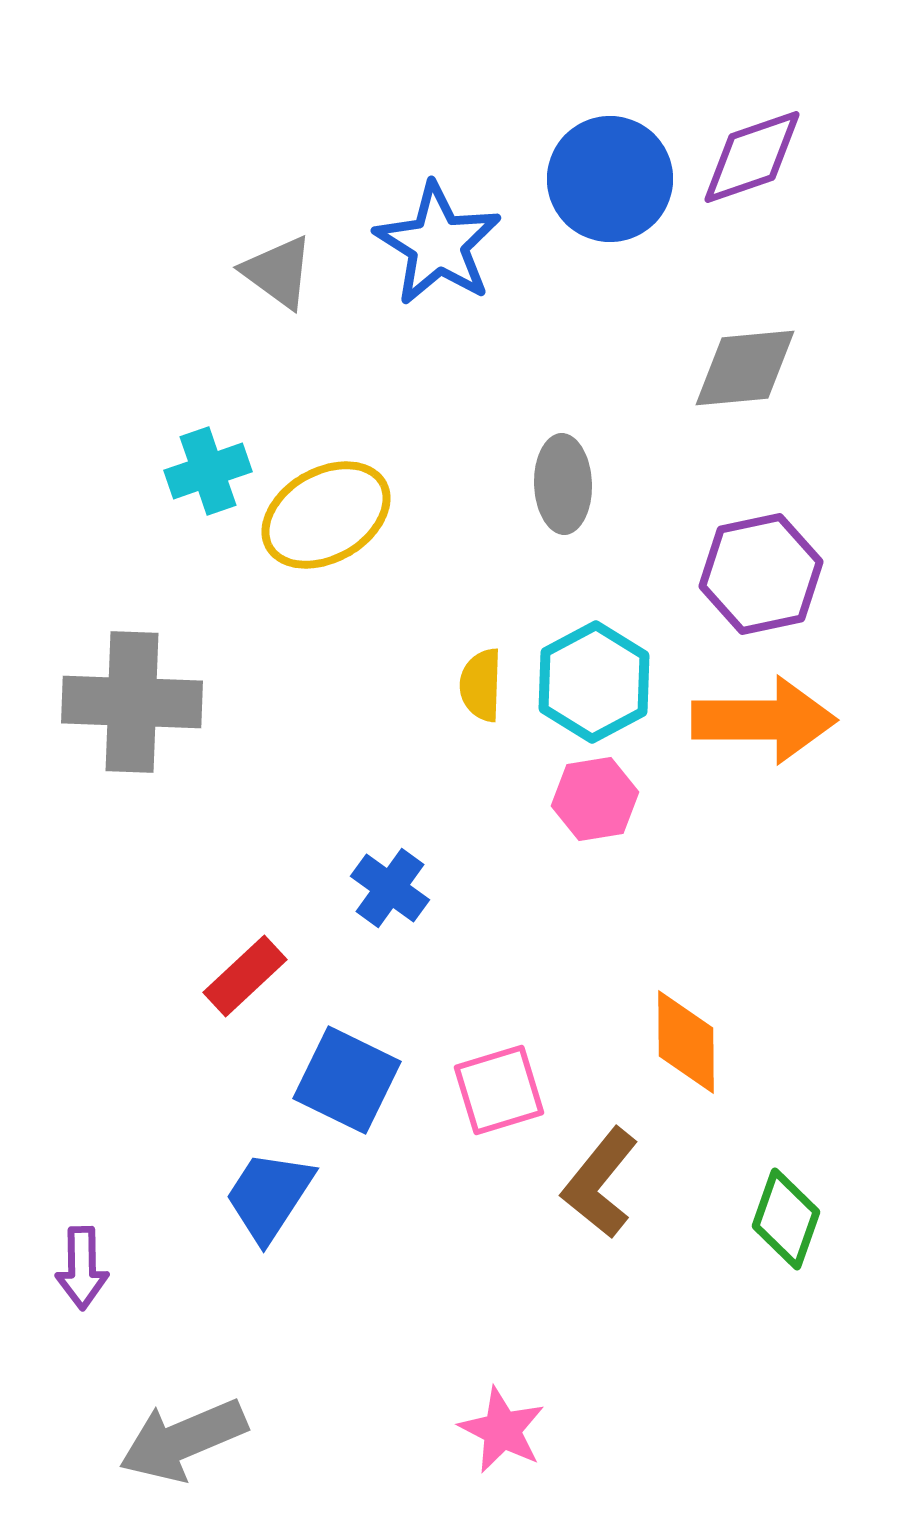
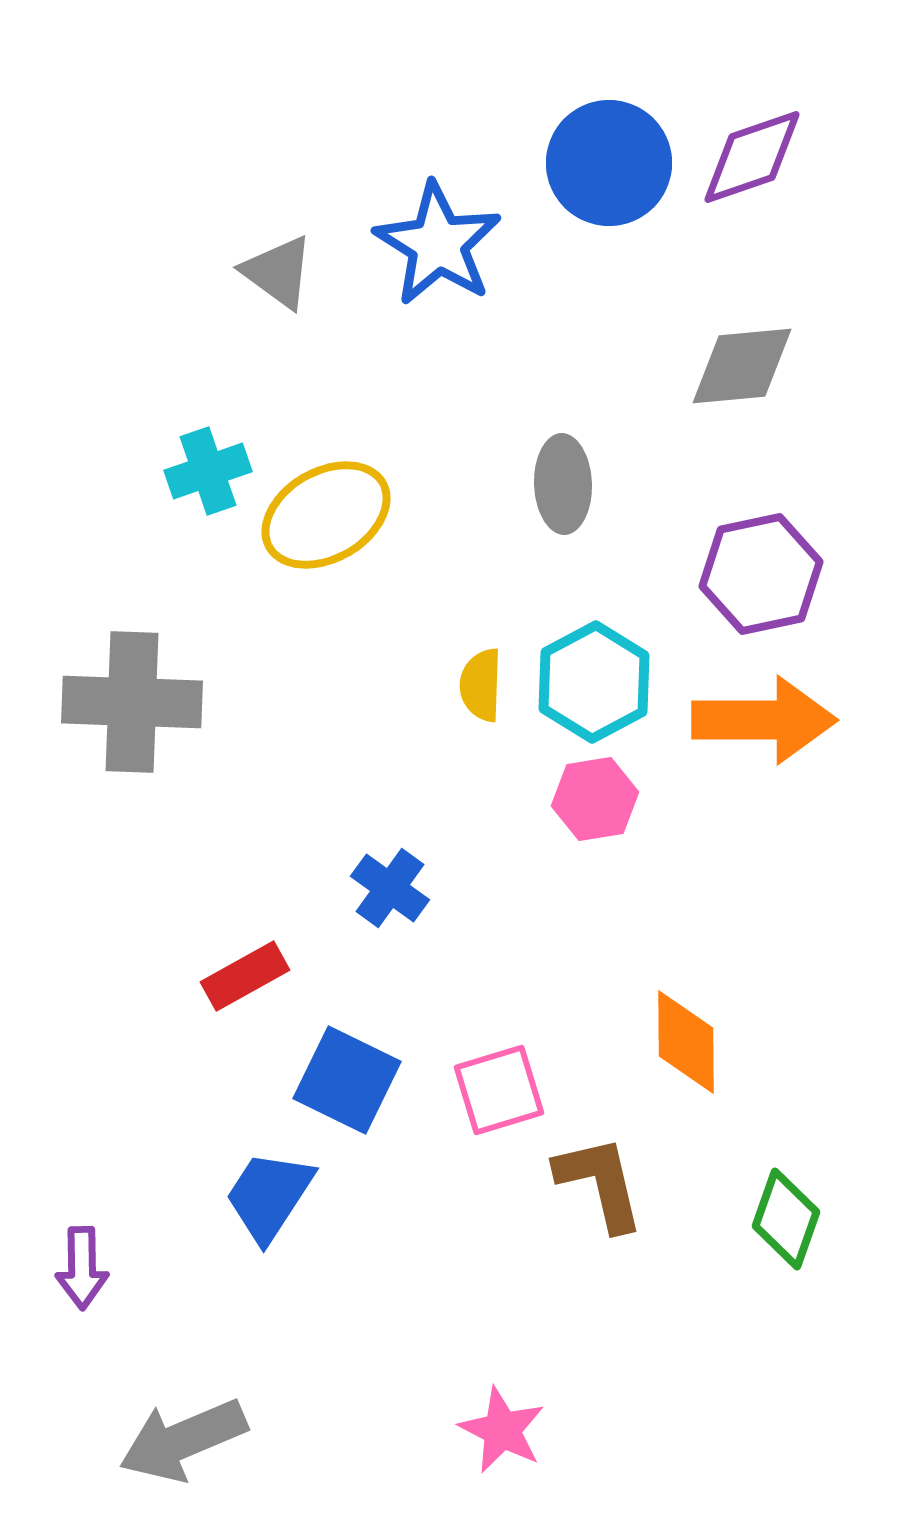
blue circle: moved 1 px left, 16 px up
gray diamond: moved 3 px left, 2 px up
red rectangle: rotated 14 degrees clockwise
brown L-shape: rotated 128 degrees clockwise
